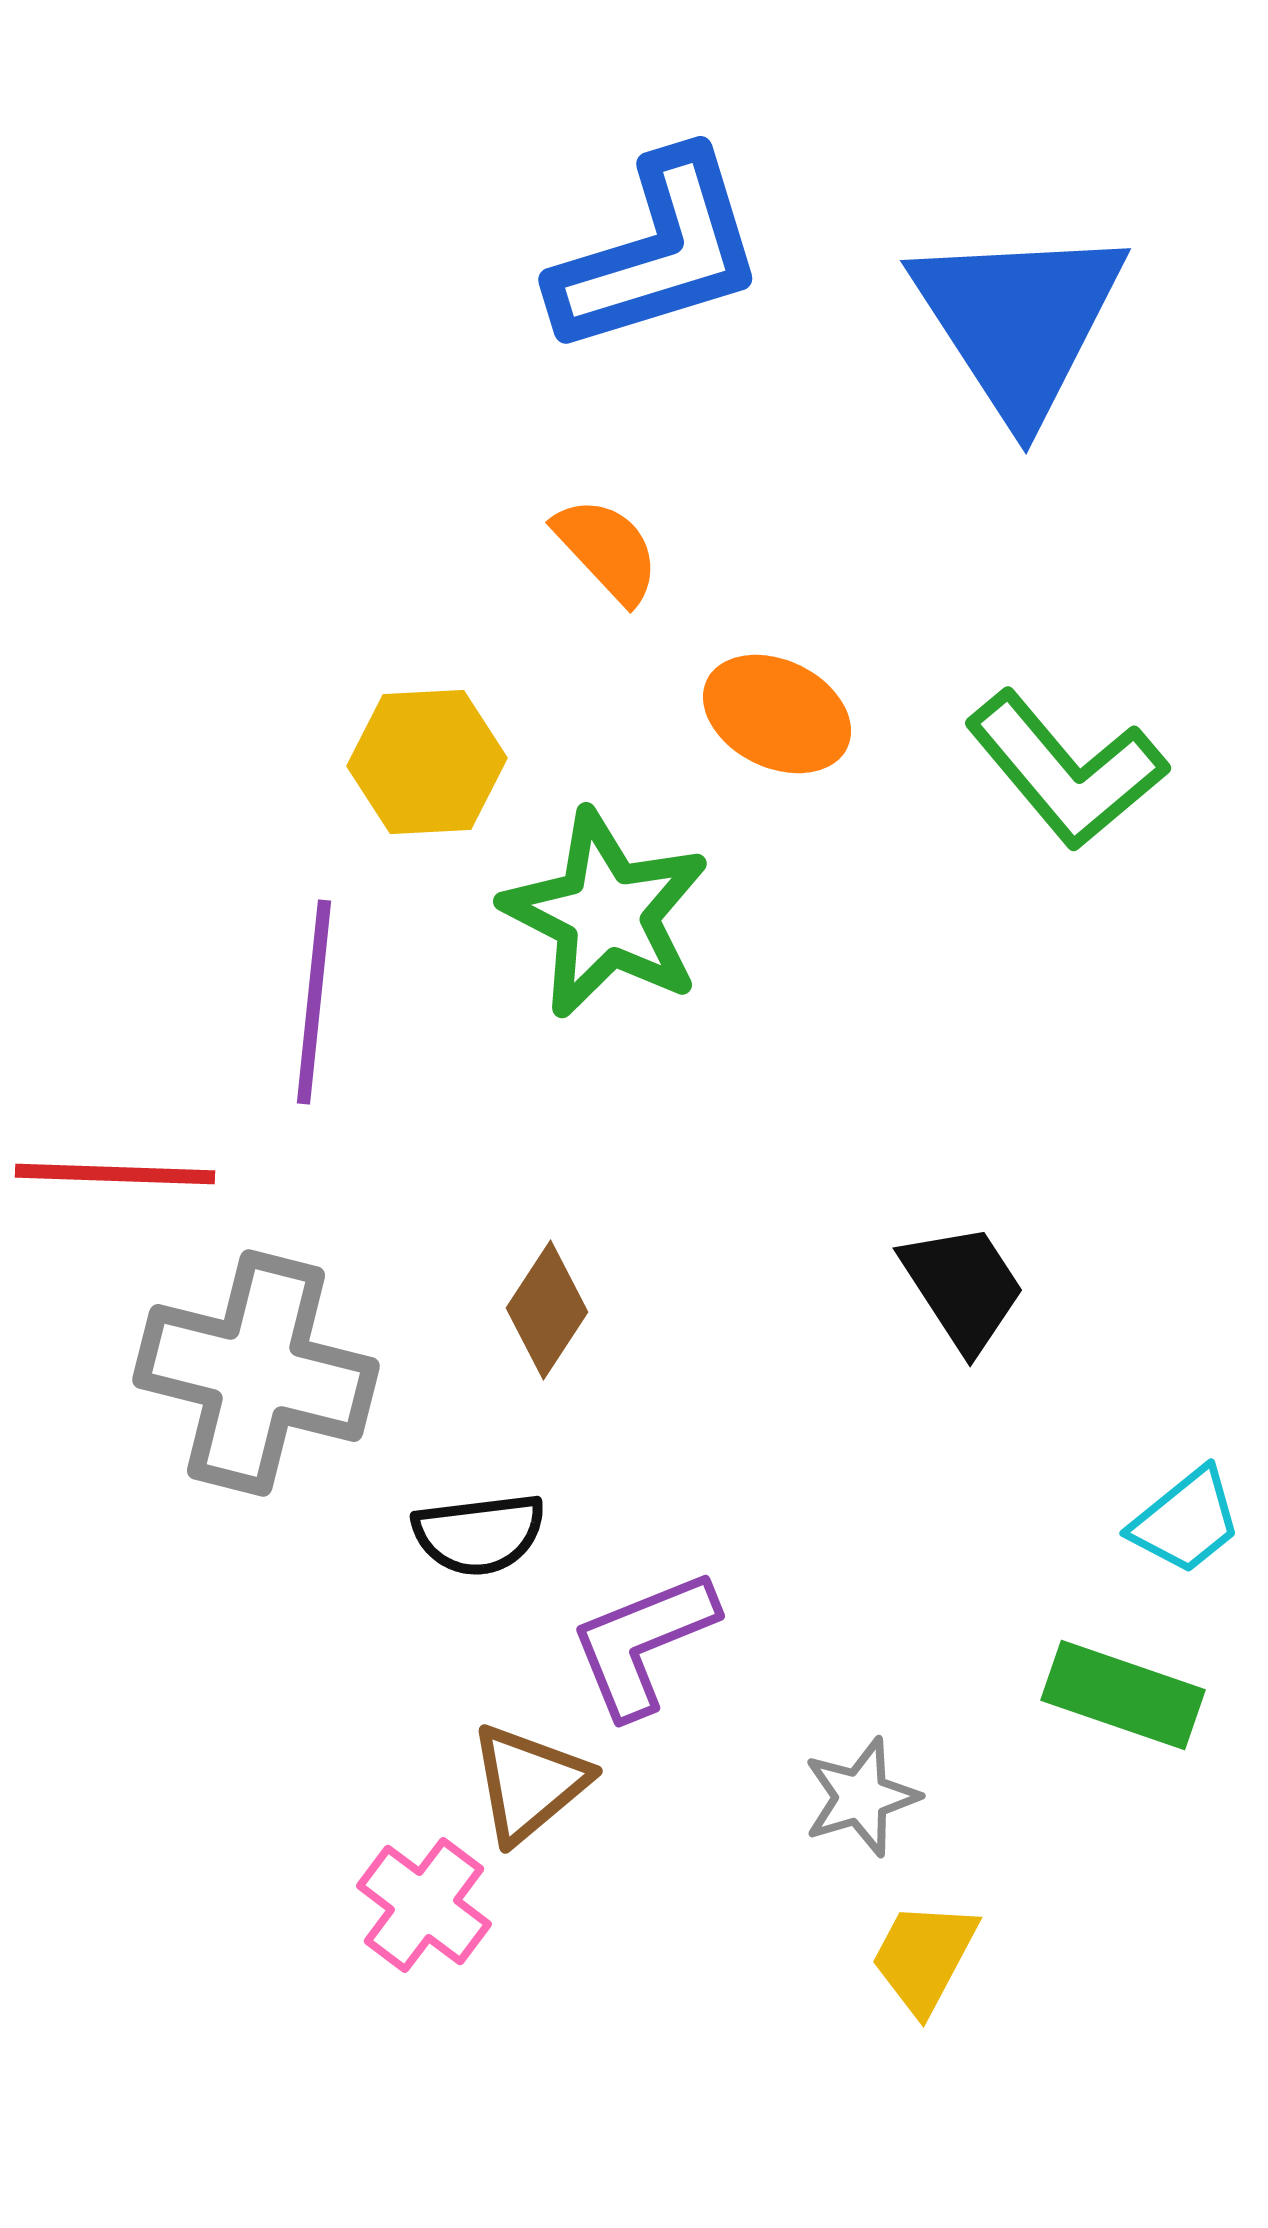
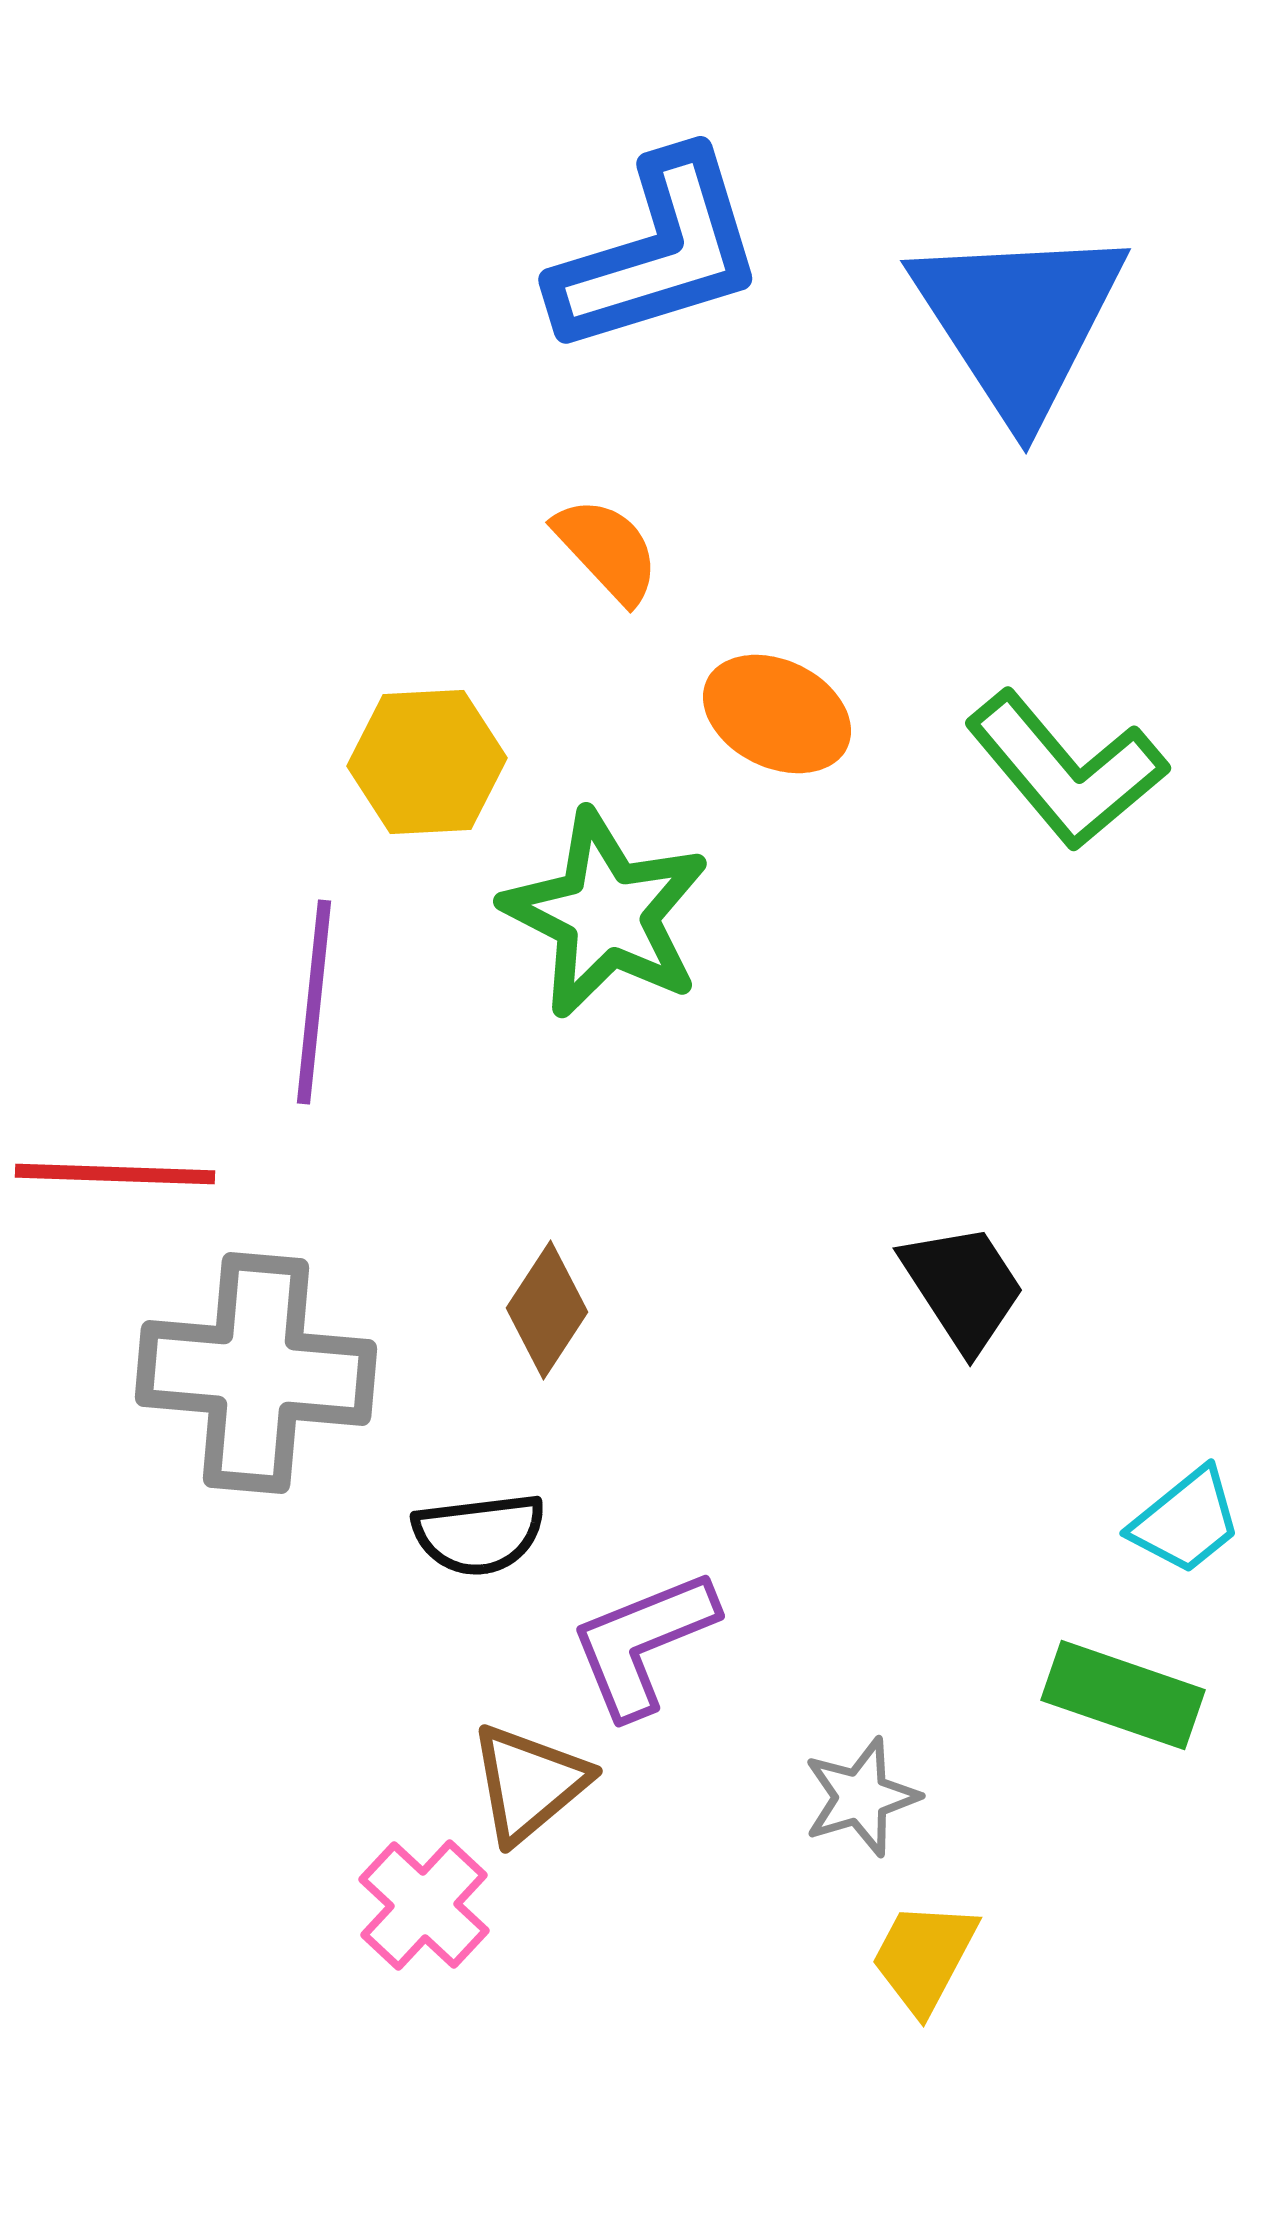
gray cross: rotated 9 degrees counterclockwise
pink cross: rotated 6 degrees clockwise
